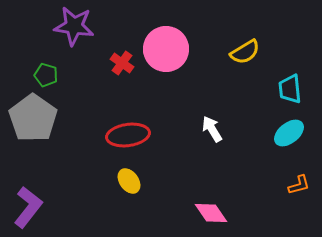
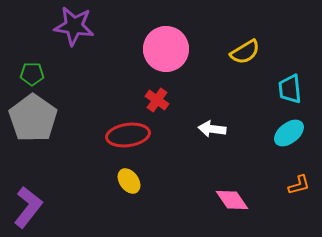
red cross: moved 35 px right, 37 px down
green pentagon: moved 14 px left, 1 px up; rotated 15 degrees counterclockwise
white arrow: rotated 52 degrees counterclockwise
pink diamond: moved 21 px right, 13 px up
